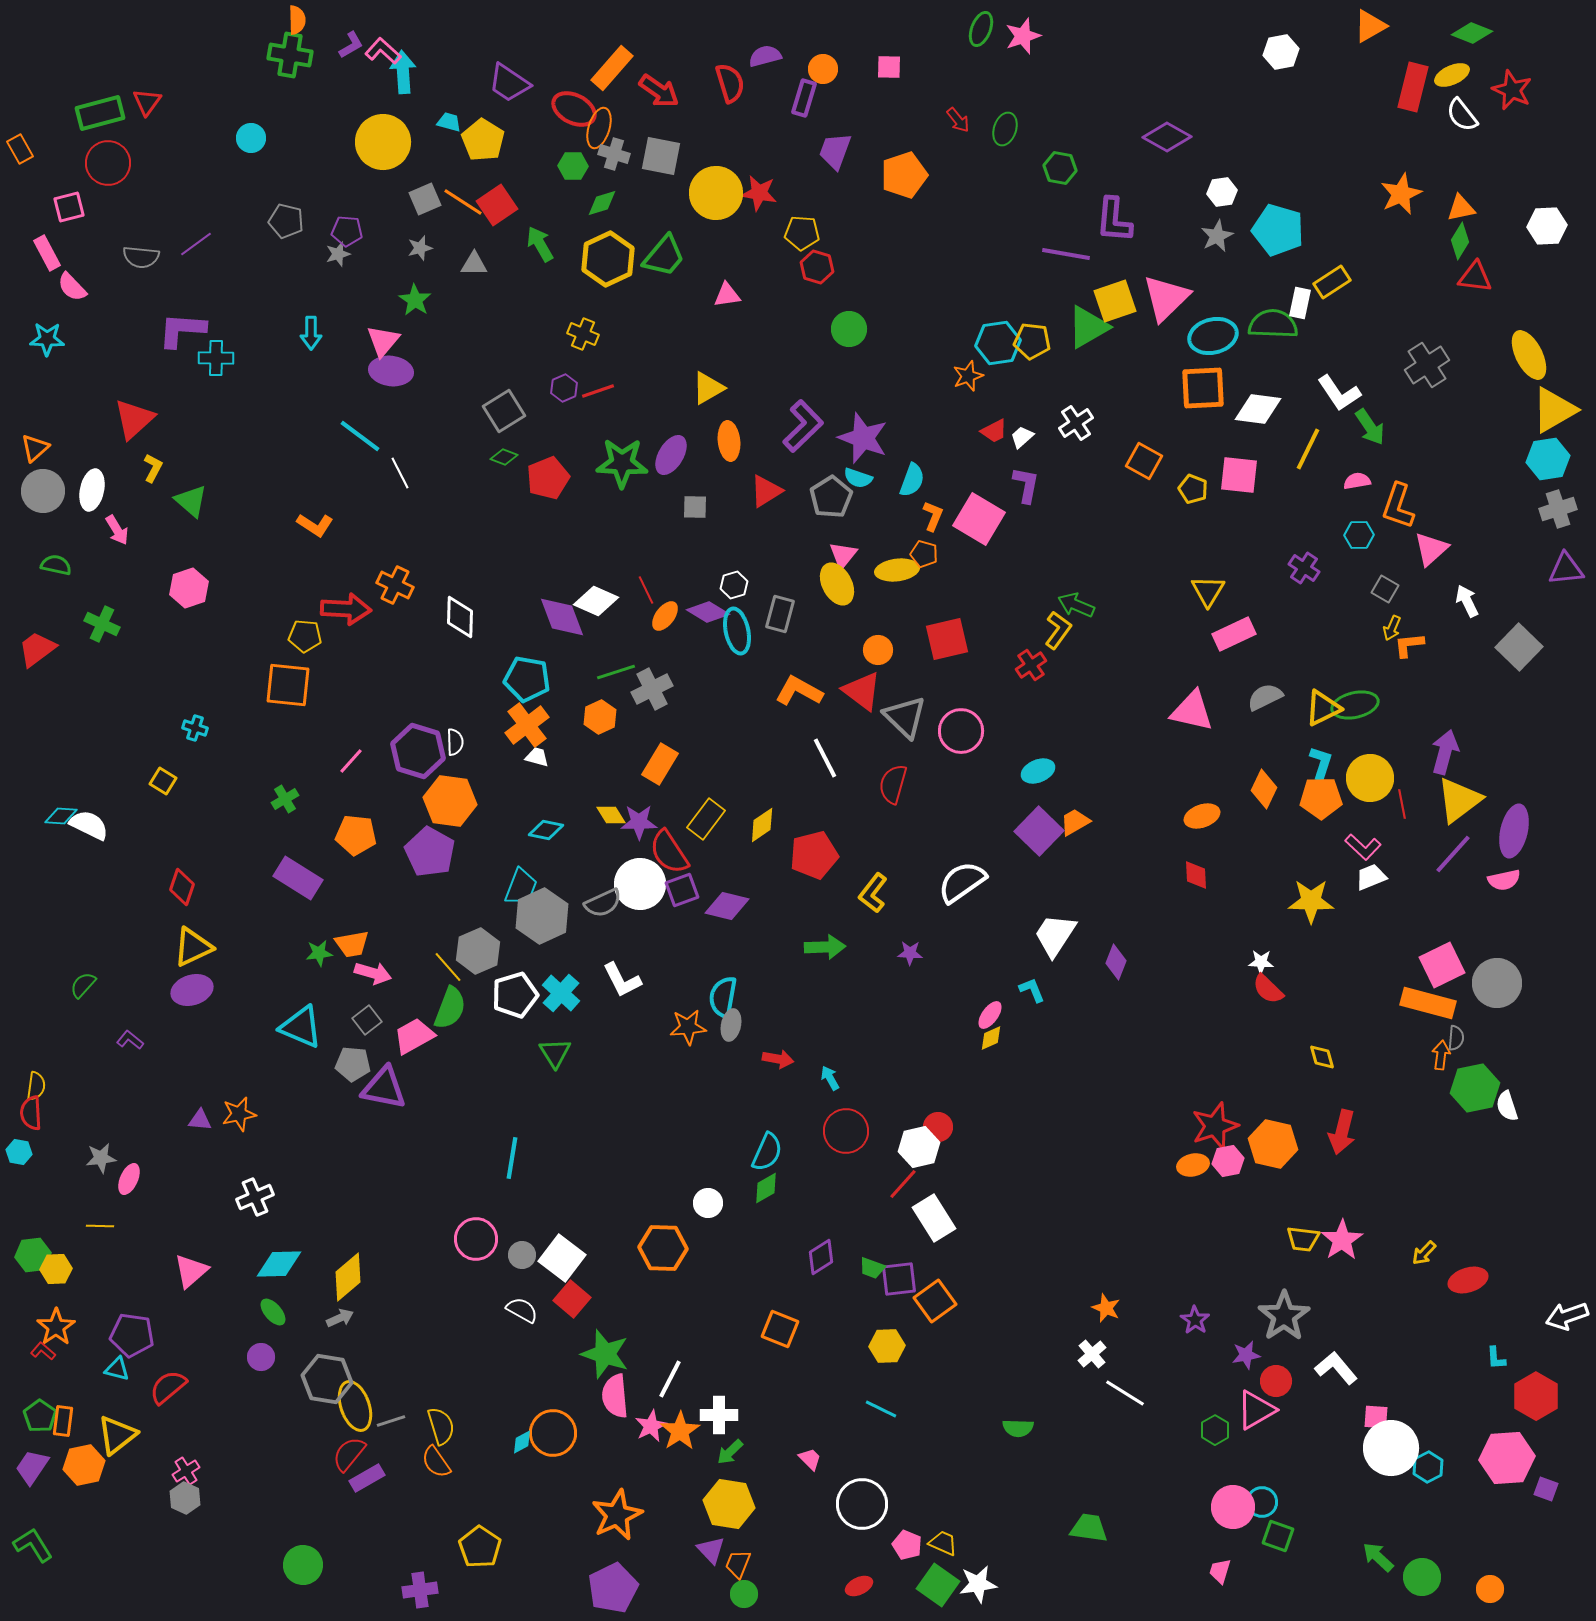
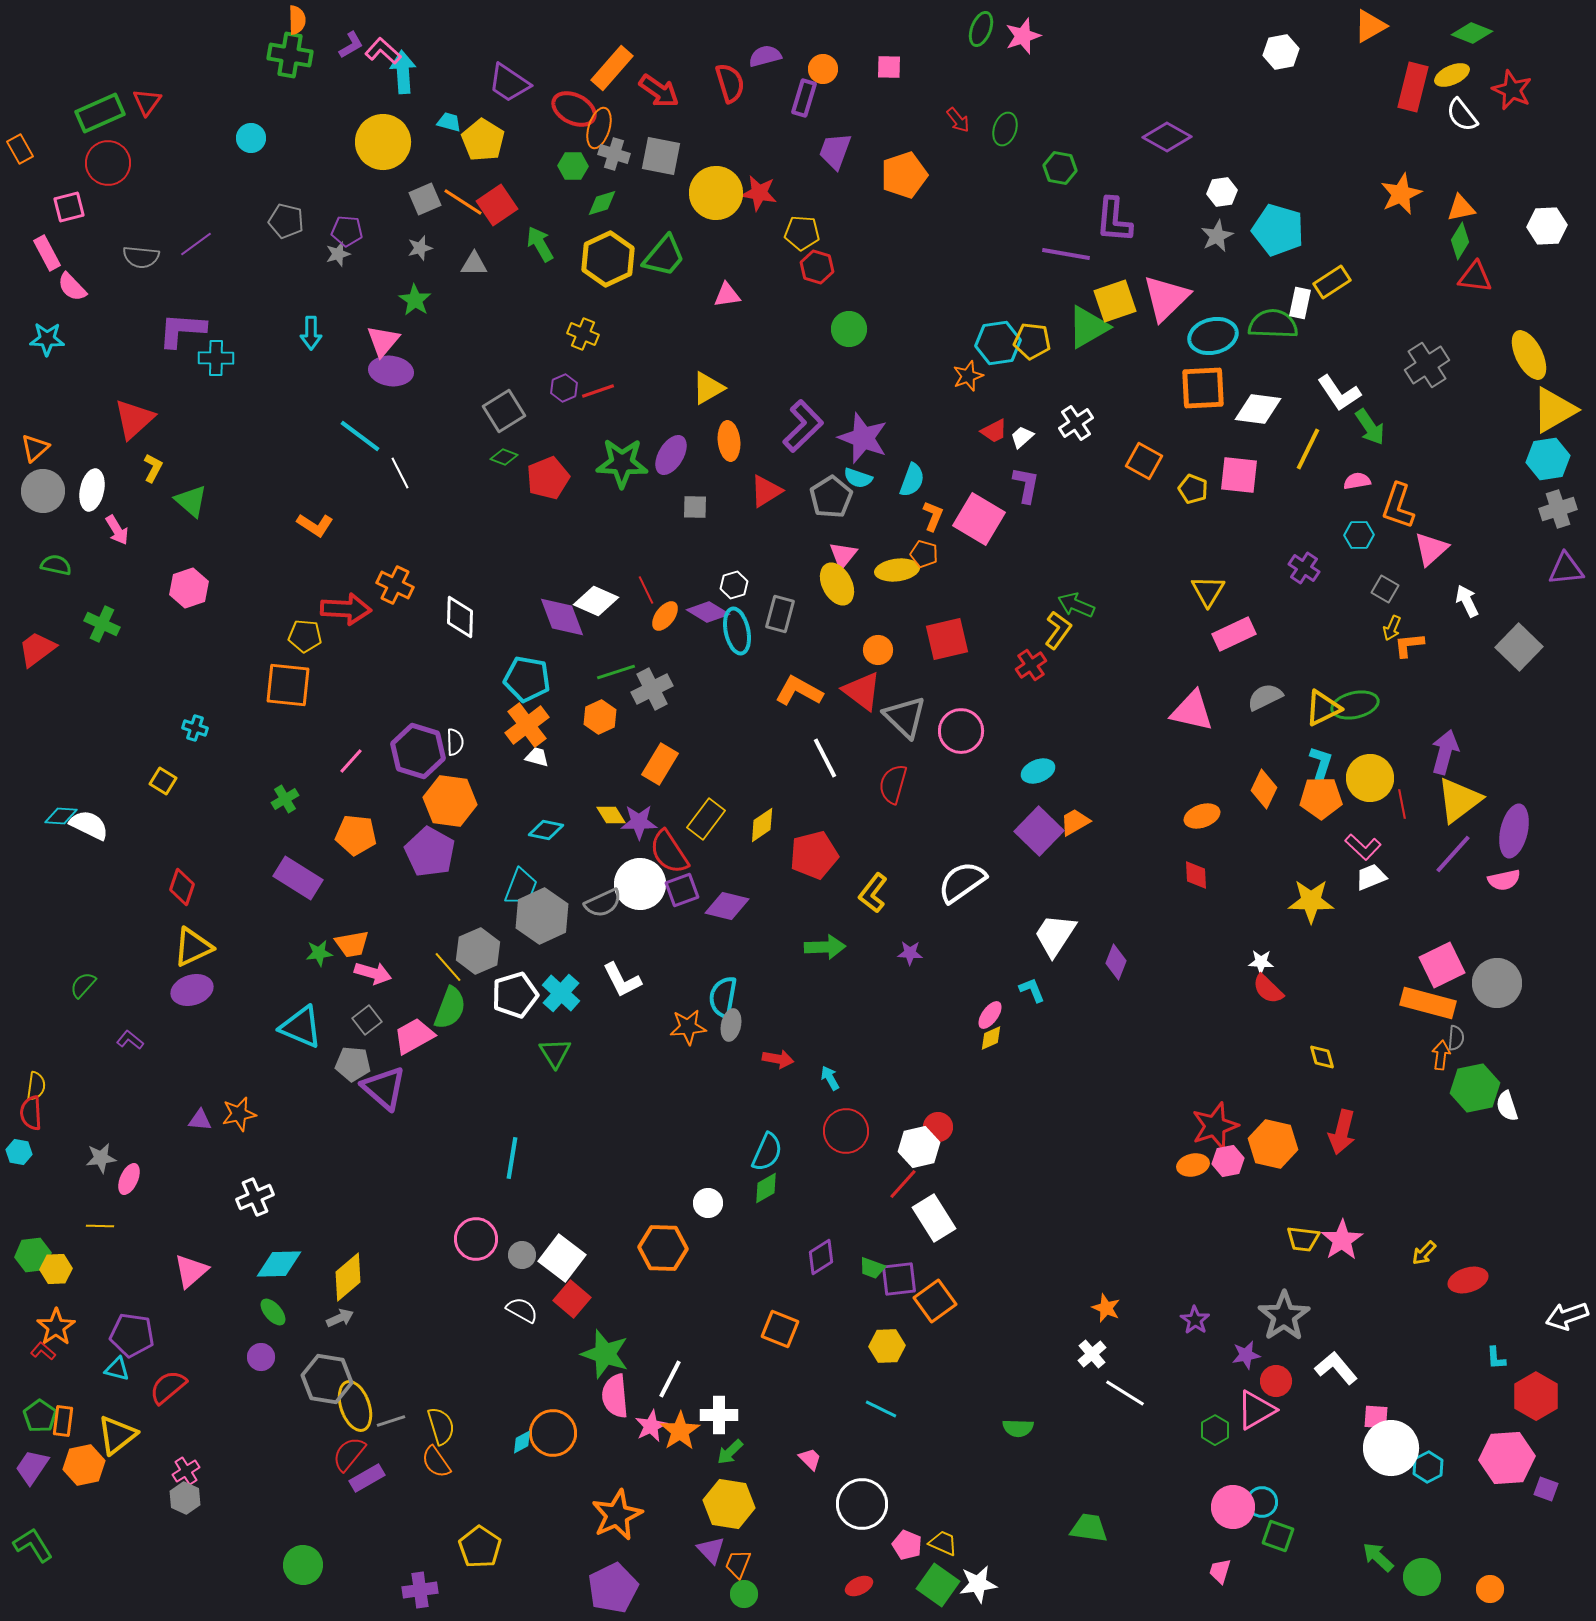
green rectangle at (100, 113): rotated 9 degrees counterclockwise
purple triangle at (384, 1088): rotated 30 degrees clockwise
